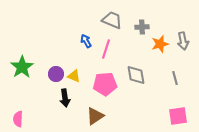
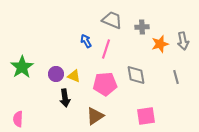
gray line: moved 1 px right, 1 px up
pink square: moved 32 px left
